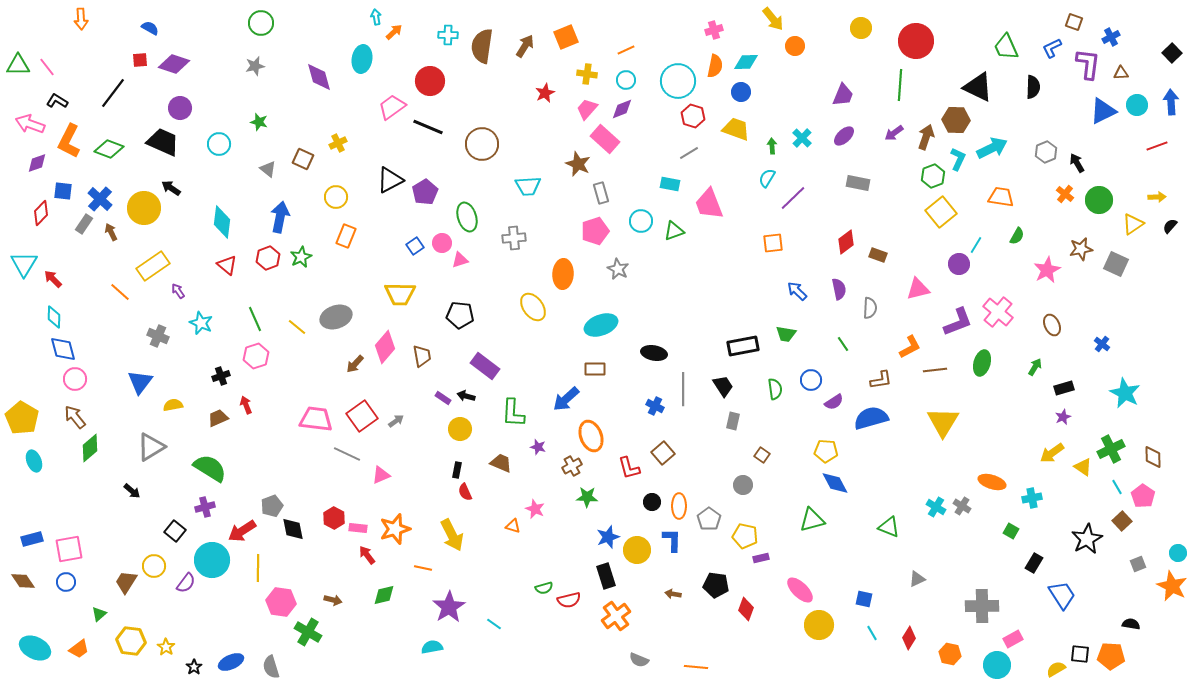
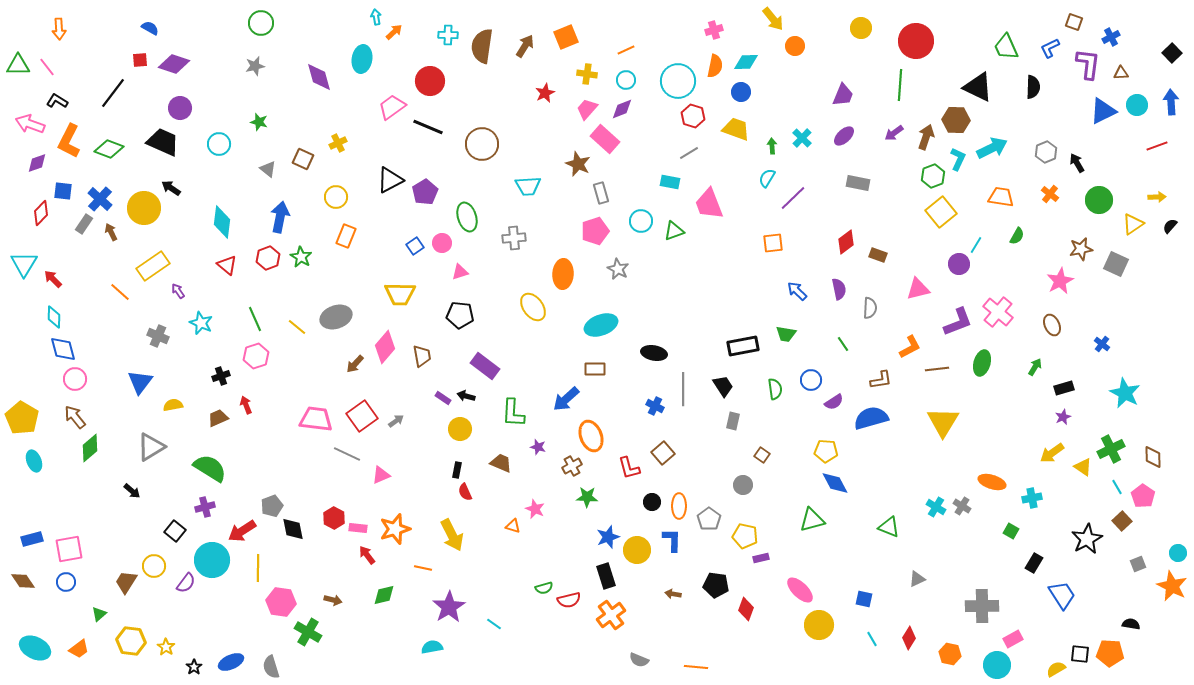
orange arrow at (81, 19): moved 22 px left, 10 px down
blue L-shape at (1052, 48): moved 2 px left
cyan rectangle at (670, 184): moved 2 px up
orange cross at (1065, 194): moved 15 px left
green star at (301, 257): rotated 15 degrees counterclockwise
pink triangle at (460, 260): moved 12 px down
pink star at (1047, 270): moved 13 px right, 11 px down
brown line at (935, 370): moved 2 px right, 1 px up
orange cross at (616, 616): moved 5 px left, 1 px up
cyan line at (872, 633): moved 6 px down
orange pentagon at (1111, 656): moved 1 px left, 3 px up
